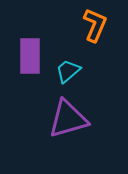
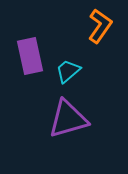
orange L-shape: moved 5 px right, 1 px down; rotated 12 degrees clockwise
purple rectangle: rotated 12 degrees counterclockwise
